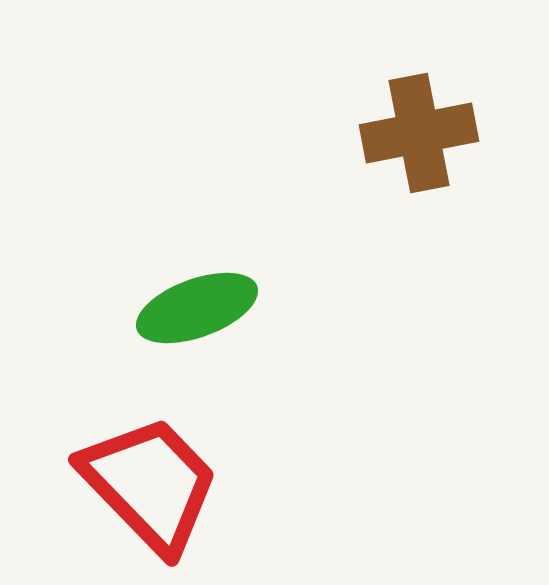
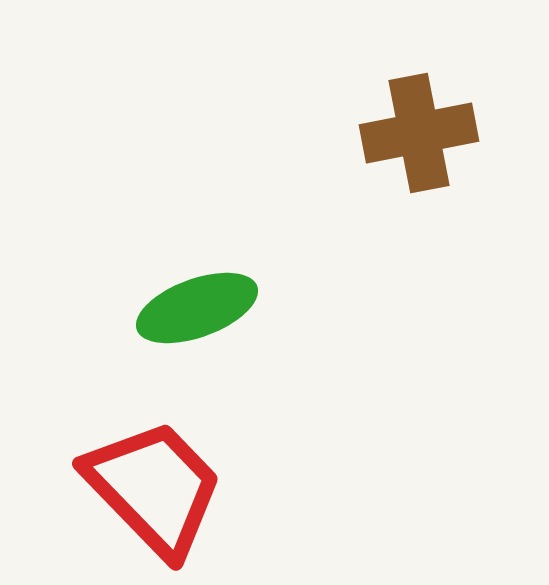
red trapezoid: moved 4 px right, 4 px down
